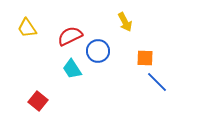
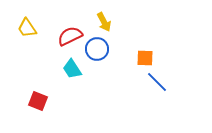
yellow arrow: moved 21 px left
blue circle: moved 1 px left, 2 px up
red square: rotated 18 degrees counterclockwise
